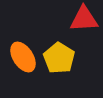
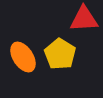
yellow pentagon: moved 1 px right, 4 px up
